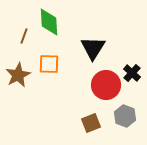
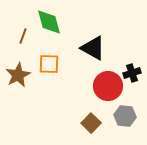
green diamond: rotated 12 degrees counterclockwise
brown line: moved 1 px left
black triangle: rotated 32 degrees counterclockwise
black cross: rotated 30 degrees clockwise
red circle: moved 2 px right, 1 px down
gray hexagon: rotated 15 degrees counterclockwise
brown square: rotated 24 degrees counterclockwise
